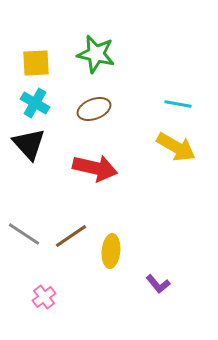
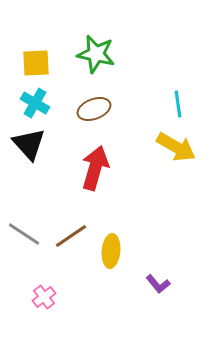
cyan line: rotated 72 degrees clockwise
red arrow: rotated 87 degrees counterclockwise
